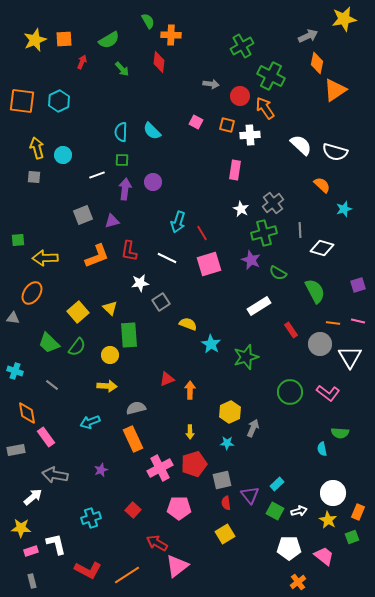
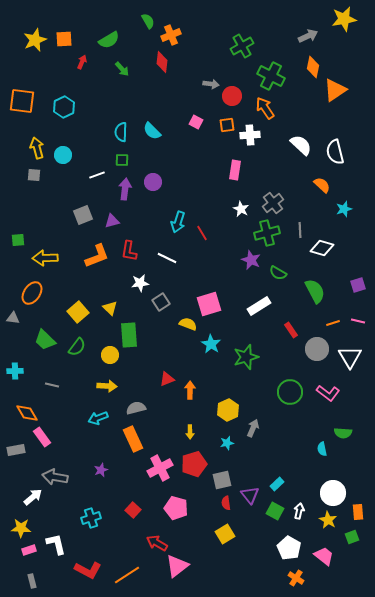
orange cross at (171, 35): rotated 24 degrees counterclockwise
red diamond at (159, 62): moved 3 px right
orange diamond at (317, 63): moved 4 px left, 4 px down
red circle at (240, 96): moved 8 px left
cyan hexagon at (59, 101): moved 5 px right, 6 px down
orange square at (227, 125): rotated 21 degrees counterclockwise
white semicircle at (335, 152): rotated 60 degrees clockwise
gray square at (34, 177): moved 2 px up
green cross at (264, 233): moved 3 px right
pink square at (209, 264): moved 40 px down
orange line at (333, 323): rotated 24 degrees counterclockwise
green trapezoid at (49, 343): moved 4 px left, 3 px up
gray circle at (320, 344): moved 3 px left, 5 px down
cyan cross at (15, 371): rotated 21 degrees counterclockwise
gray line at (52, 385): rotated 24 degrees counterclockwise
yellow hexagon at (230, 412): moved 2 px left, 2 px up
orange diamond at (27, 413): rotated 20 degrees counterclockwise
cyan arrow at (90, 422): moved 8 px right, 4 px up
green semicircle at (340, 433): moved 3 px right
pink rectangle at (46, 437): moved 4 px left
cyan star at (227, 443): rotated 16 degrees counterclockwise
gray arrow at (55, 475): moved 2 px down
pink pentagon at (179, 508): moved 3 px left; rotated 15 degrees clockwise
white arrow at (299, 511): rotated 63 degrees counterclockwise
orange rectangle at (358, 512): rotated 28 degrees counterclockwise
white pentagon at (289, 548): rotated 30 degrees clockwise
pink rectangle at (31, 551): moved 2 px left, 1 px up
orange cross at (298, 582): moved 2 px left, 4 px up; rotated 21 degrees counterclockwise
